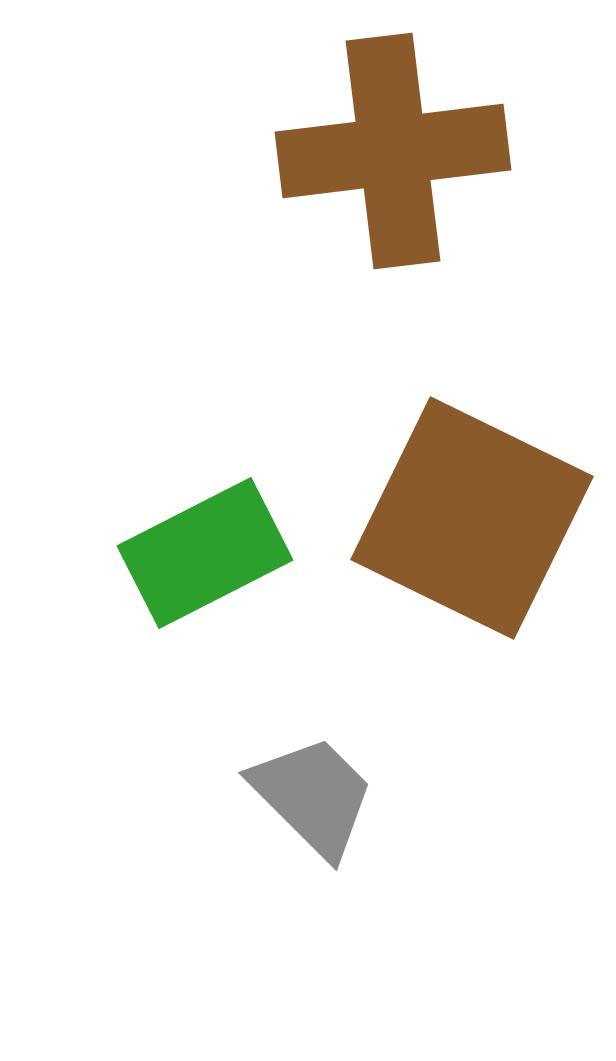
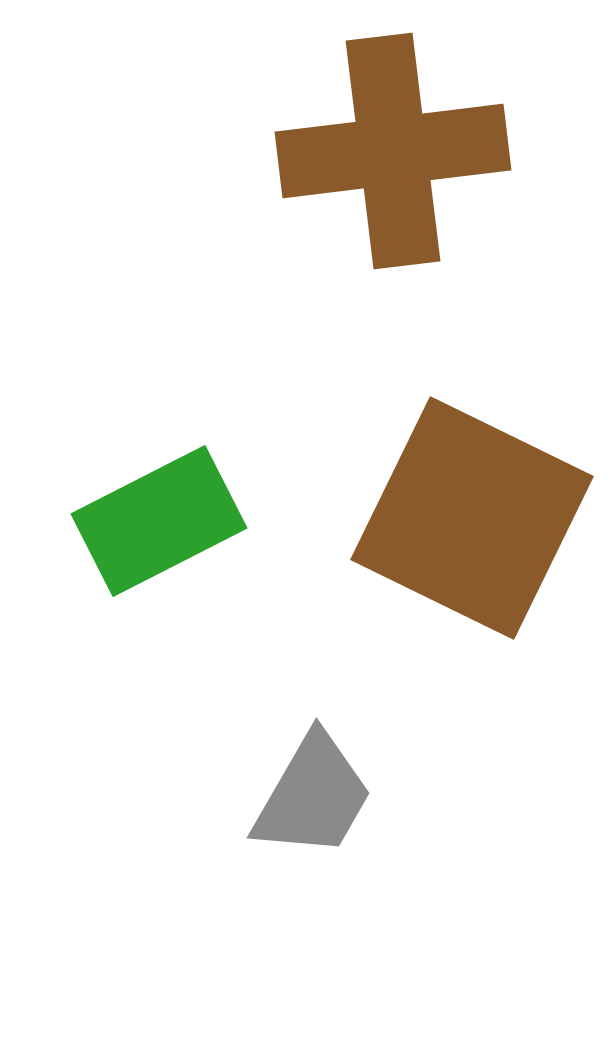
green rectangle: moved 46 px left, 32 px up
gray trapezoid: rotated 75 degrees clockwise
